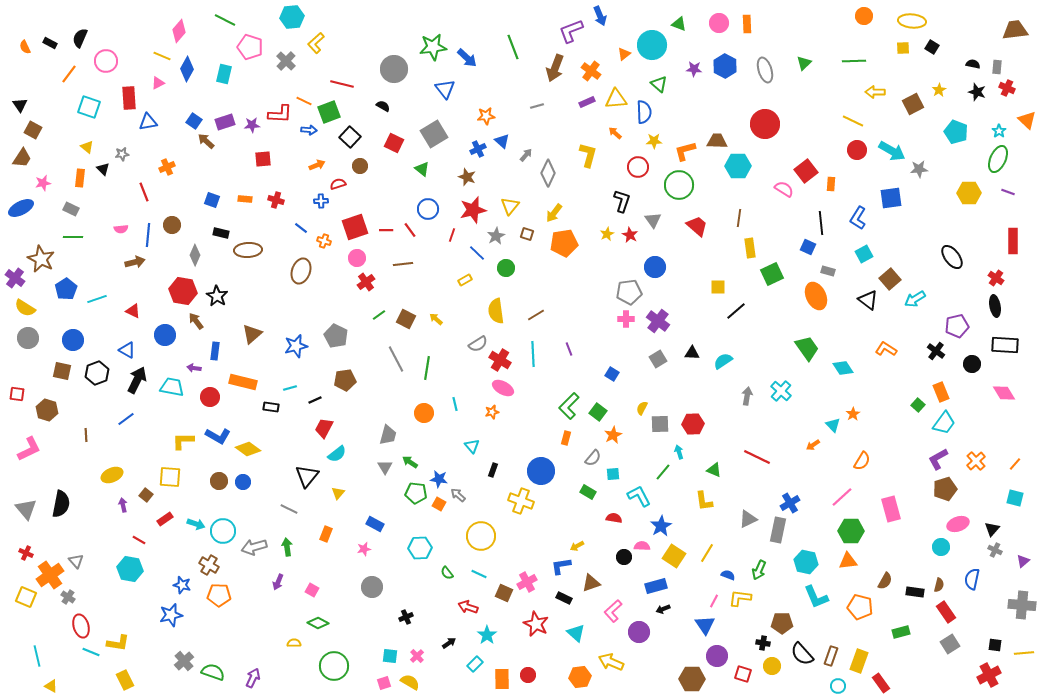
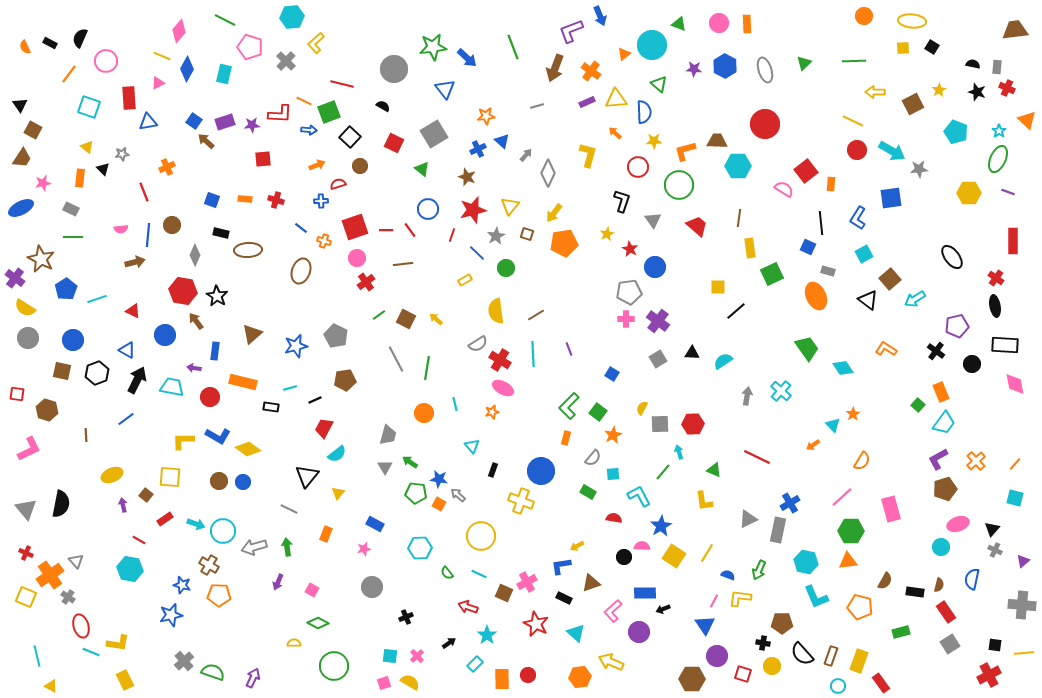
red star at (630, 235): moved 14 px down
pink diamond at (1004, 393): moved 11 px right, 9 px up; rotated 20 degrees clockwise
blue rectangle at (656, 586): moved 11 px left, 7 px down; rotated 15 degrees clockwise
